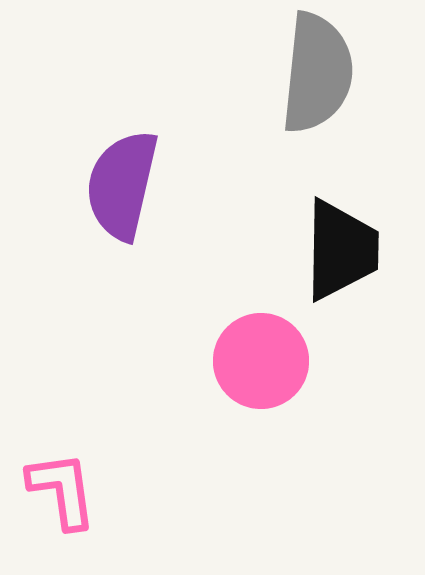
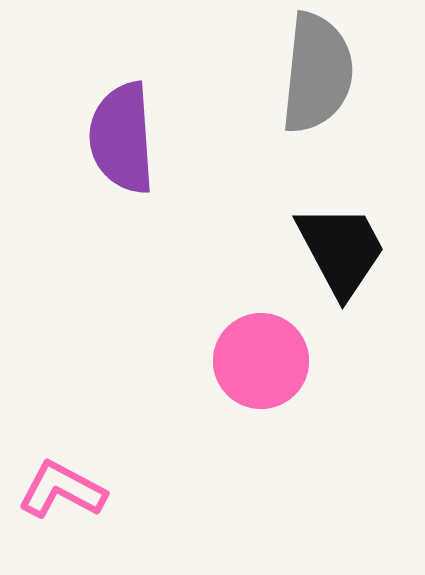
purple semicircle: moved 47 px up; rotated 17 degrees counterclockwise
black trapezoid: rotated 29 degrees counterclockwise
pink L-shape: rotated 54 degrees counterclockwise
